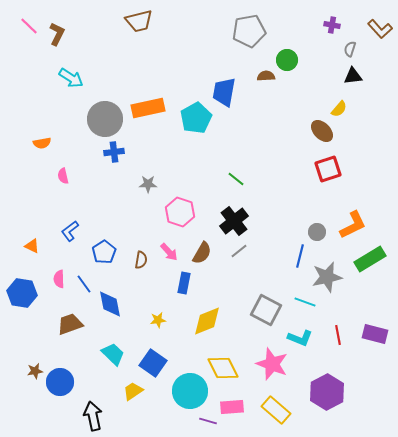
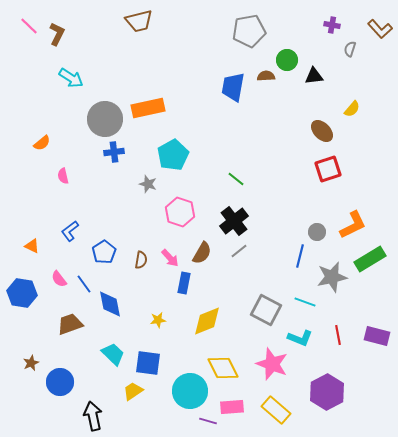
black triangle at (353, 76): moved 39 px left
blue trapezoid at (224, 92): moved 9 px right, 5 px up
yellow semicircle at (339, 109): moved 13 px right
cyan pentagon at (196, 118): moved 23 px left, 37 px down
orange semicircle at (42, 143): rotated 30 degrees counterclockwise
gray star at (148, 184): rotated 18 degrees clockwise
pink arrow at (169, 252): moved 1 px right, 6 px down
gray star at (327, 277): moved 5 px right
pink semicircle at (59, 279): rotated 36 degrees counterclockwise
purple rectangle at (375, 334): moved 2 px right, 2 px down
blue square at (153, 363): moved 5 px left; rotated 28 degrees counterclockwise
brown star at (35, 371): moved 4 px left, 8 px up; rotated 14 degrees counterclockwise
